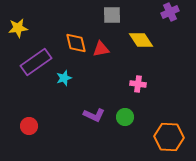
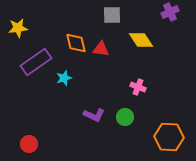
red triangle: rotated 18 degrees clockwise
pink cross: moved 3 px down; rotated 14 degrees clockwise
red circle: moved 18 px down
